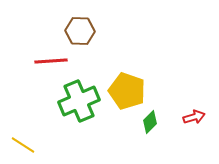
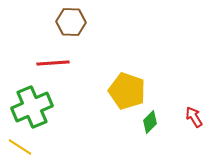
brown hexagon: moved 9 px left, 9 px up
red line: moved 2 px right, 2 px down
green cross: moved 47 px left, 6 px down
red arrow: rotated 105 degrees counterclockwise
yellow line: moved 3 px left, 2 px down
